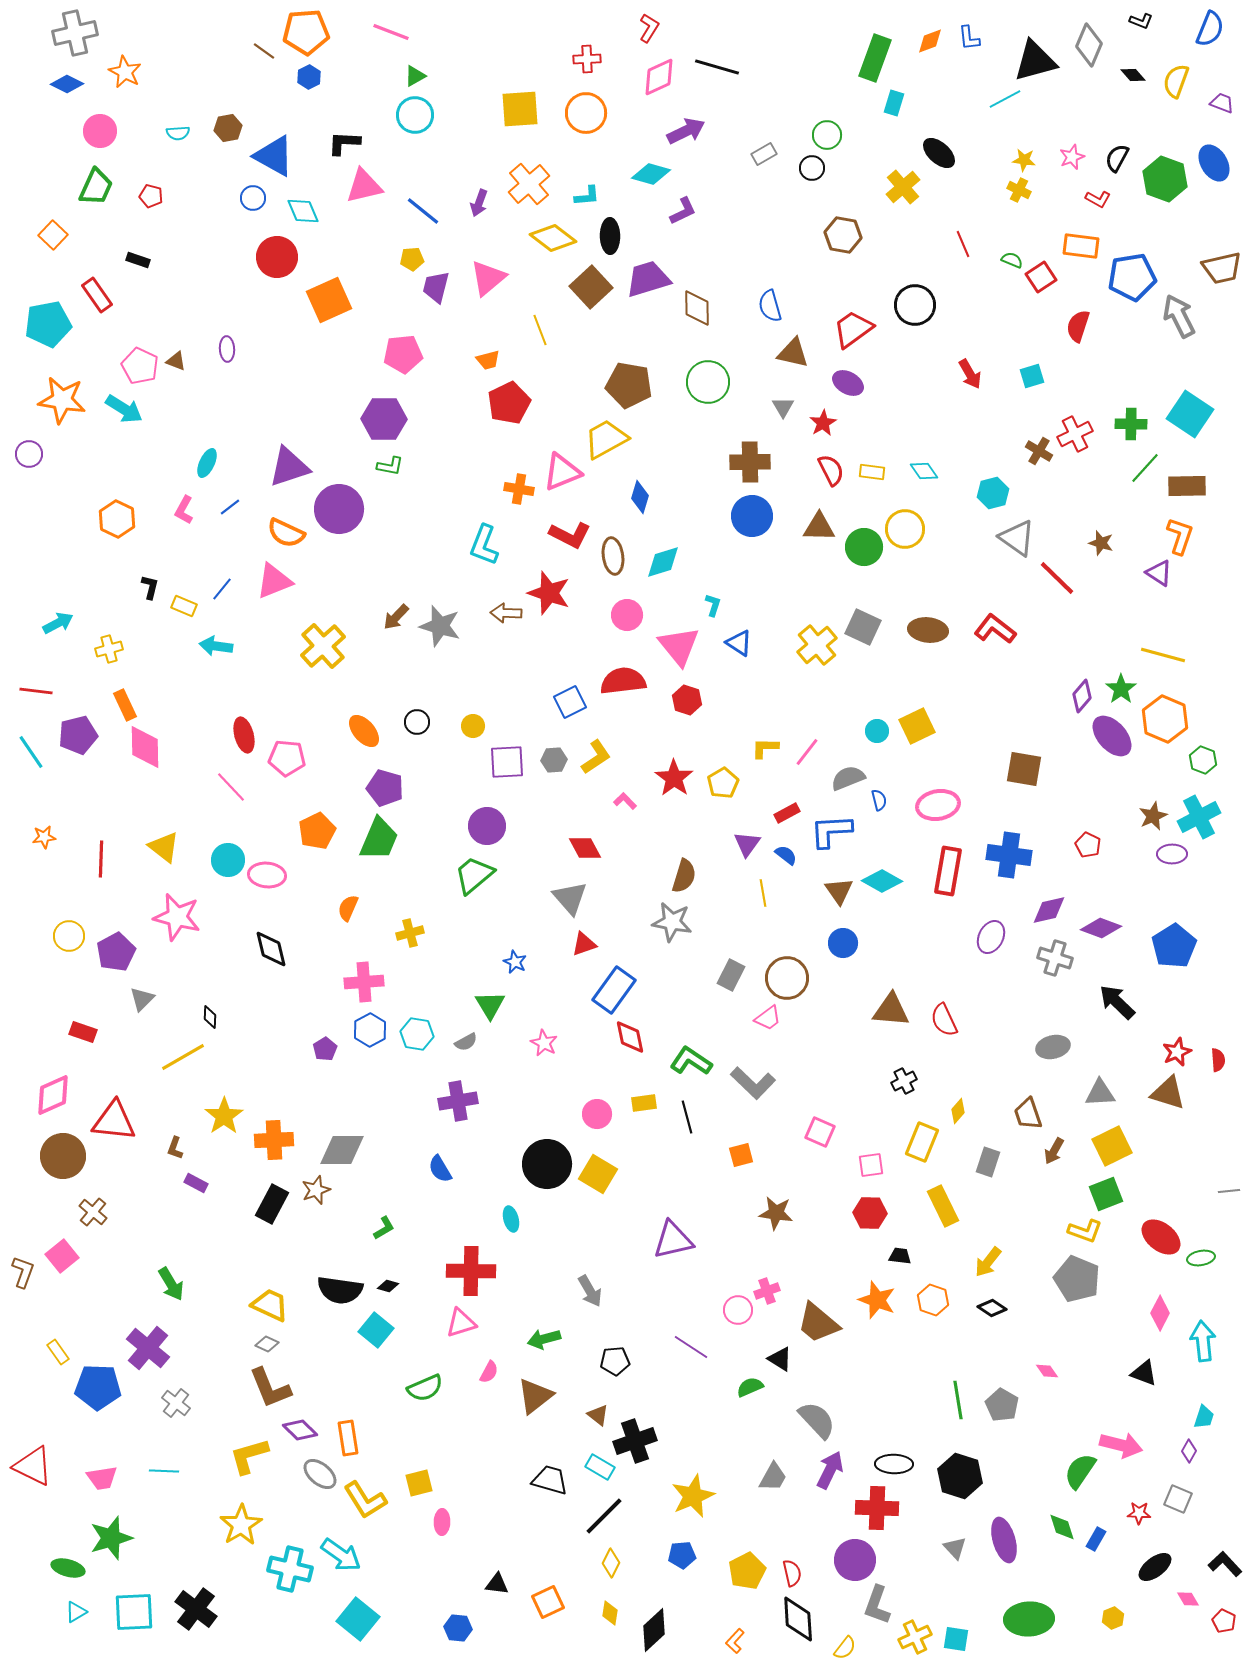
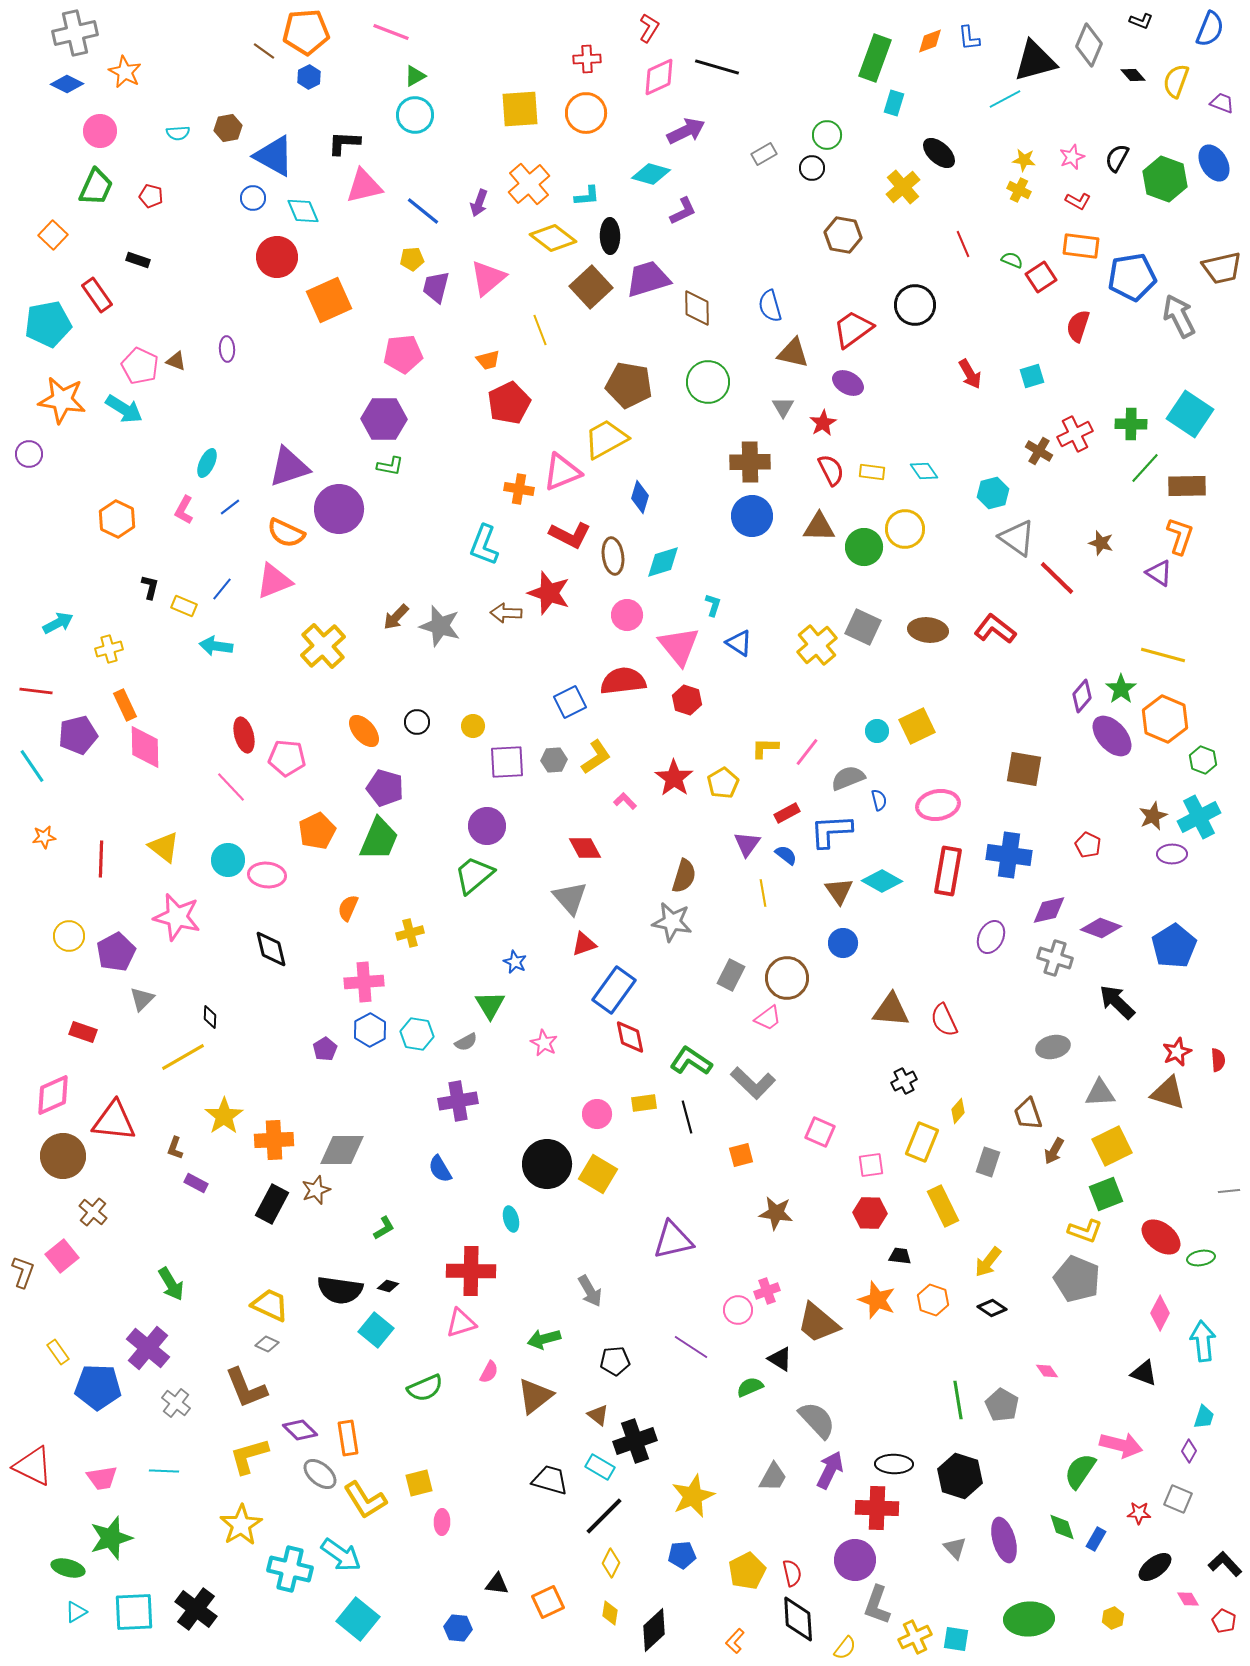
red L-shape at (1098, 199): moved 20 px left, 2 px down
cyan line at (31, 752): moved 1 px right, 14 px down
brown L-shape at (270, 1388): moved 24 px left
